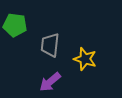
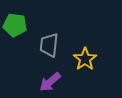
gray trapezoid: moved 1 px left
yellow star: rotated 20 degrees clockwise
